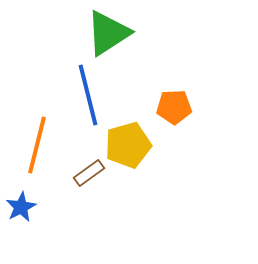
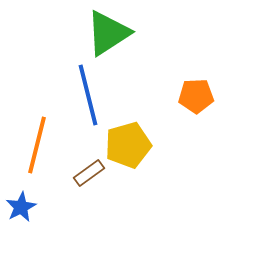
orange pentagon: moved 22 px right, 11 px up
